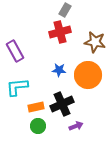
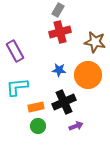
gray rectangle: moved 7 px left
black cross: moved 2 px right, 2 px up
